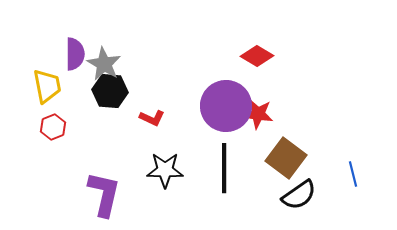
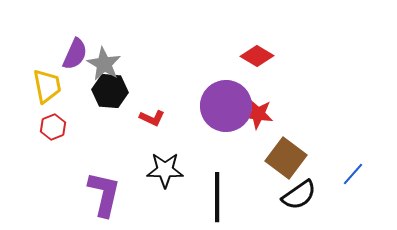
purple semicircle: rotated 24 degrees clockwise
black line: moved 7 px left, 29 px down
blue line: rotated 55 degrees clockwise
